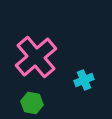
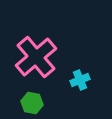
cyan cross: moved 4 px left
